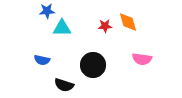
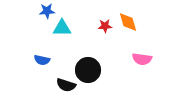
black circle: moved 5 px left, 5 px down
black semicircle: moved 2 px right
